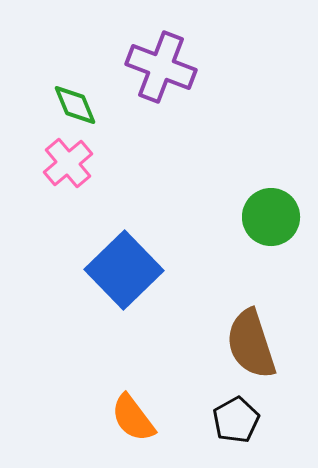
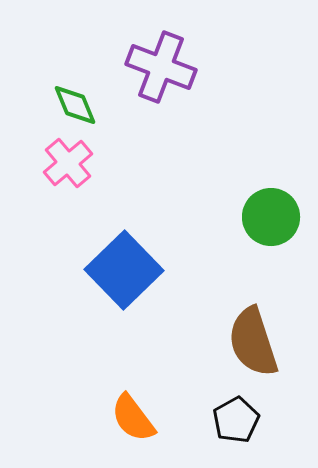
brown semicircle: moved 2 px right, 2 px up
